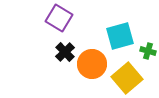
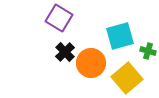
orange circle: moved 1 px left, 1 px up
